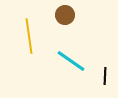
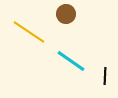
brown circle: moved 1 px right, 1 px up
yellow line: moved 4 px up; rotated 48 degrees counterclockwise
